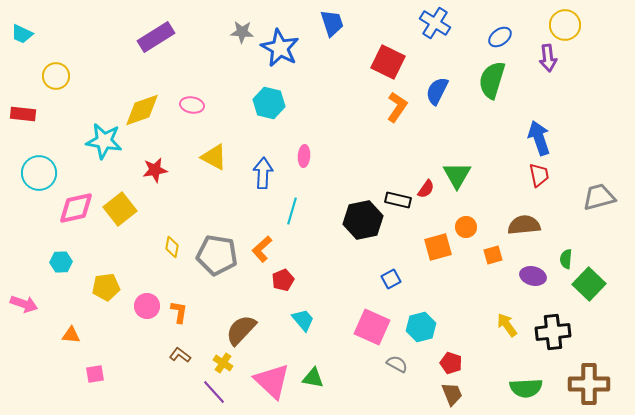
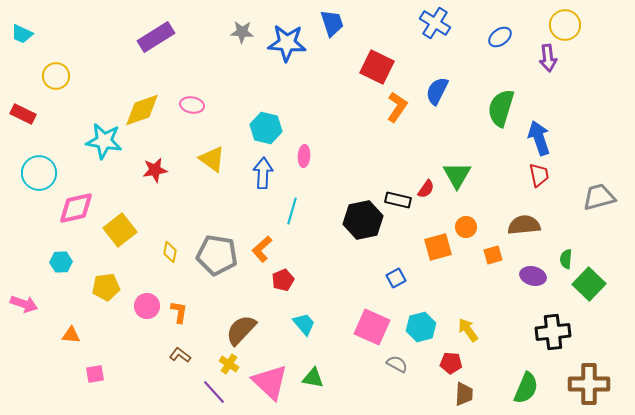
blue star at (280, 48): moved 7 px right, 5 px up; rotated 24 degrees counterclockwise
red square at (388, 62): moved 11 px left, 5 px down
green semicircle at (492, 80): moved 9 px right, 28 px down
cyan hexagon at (269, 103): moved 3 px left, 25 px down
red rectangle at (23, 114): rotated 20 degrees clockwise
yellow triangle at (214, 157): moved 2 px left, 2 px down; rotated 8 degrees clockwise
yellow square at (120, 209): moved 21 px down
yellow diamond at (172, 247): moved 2 px left, 5 px down
blue square at (391, 279): moved 5 px right, 1 px up
cyan trapezoid at (303, 320): moved 1 px right, 4 px down
yellow arrow at (507, 325): moved 39 px left, 5 px down
yellow cross at (223, 363): moved 6 px right, 1 px down
red pentagon at (451, 363): rotated 15 degrees counterclockwise
pink triangle at (272, 381): moved 2 px left, 1 px down
green semicircle at (526, 388): rotated 64 degrees counterclockwise
brown trapezoid at (452, 394): moved 12 px right; rotated 25 degrees clockwise
